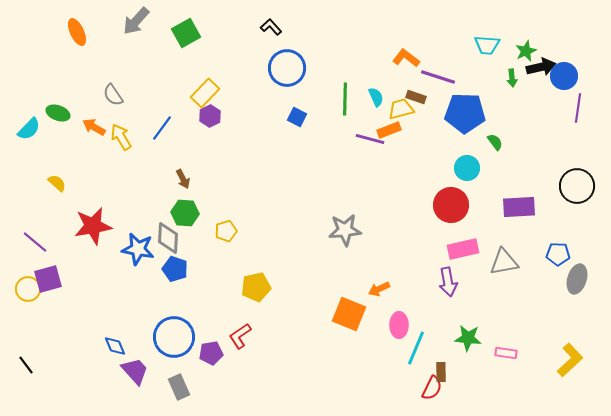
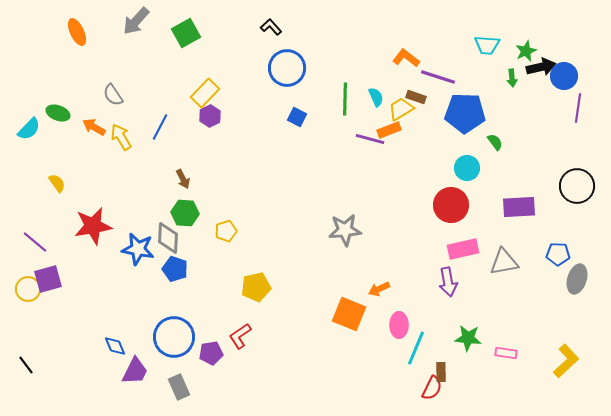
yellow trapezoid at (401, 109): rotated 16 degrees counterclockwise
blue line at (162, 128): moved 2 px left, 1 px up; rotated 8 degrees counterclockwise
yellow semicircle at (57, 183): rotated 12 degrees clockwise
yellow L-shape at (570, 360): moved 4 px left, 1 px down
purple trapezoid at (135, 371): rotated 68 degrees clockwise
